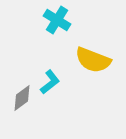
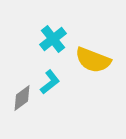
cyan cross: moved 4 px left, 19 px down; rotated 20 degrees clockwise
